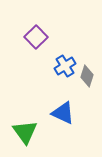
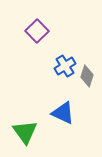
purple square: moved 1 px right, 6 px up
